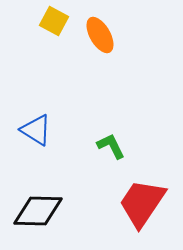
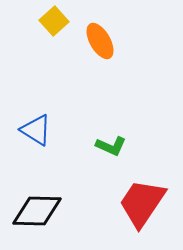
yellow square: rotated 20 degrees clockwise
orange ellipse: moved 6 px down
green L-shape: rotated 140 degrees clockwise
black diamond: moved 1 px left
